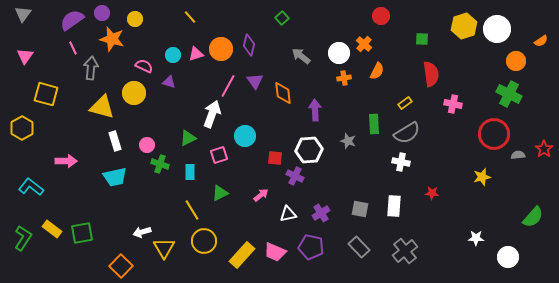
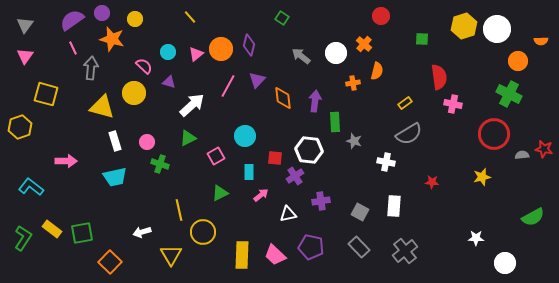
gray triangle at (23, 14): moved 2 px right, 11 px down
green square at (282, 18): rotated 16 degrees counterclockwise
orange semicircle at (541, 41): rotated 32 degrees clockwise
white circle at (339, 53): moved 3 px left
pink triangle at (196, 54): rotated 21 degrees counterclockwise
cyan circle at (173, 55): moved 5 px left, 3 px up
orange circle at (516, 61): moved 2 px right
pink semicircle at (144, 66): rotated 18 degrees clockwise
orange semicircle at (377, 71): rotated 12 degrees counterclockwise
red semicircle at (431, 74): moved 8 px right, 3 px down
orange cross at (344, 78): moved 9 px right, 5 px down
purple triangle at (255, 81): moved 2 px right, 1 px up; rotated 18 degrees clockwise
orange diamond at (283, 93): moved 5 px down
purple arrow at (315, 110): moved 9 px up; rotated 10 degrees clockwise
white arrow at (212, 114): moved 20 px left, 9 px up; rotated 28 degrees clockwise
green rectangle at (374, 124): moved 39 px left, 2 px up
yellow hexagon at (22, 128): moved 2 px left, 1 px up; rotated 10 degrees clockwise
gray semicircle at (407, 133): moved 2 px right, 1 px down
gray star at (348, 141): moved 6 px right
pink circle at (147, 145): moved 3 px up
red star at (544, 149): rotated 24 degrees counterclockwise
white hexagon at (309, 150): rotated 12 degrees clockwise
pink square at (219, 155): moved 3 px left, 1 px down; rotated 12 degrees counterclockwise
gray semicircle at (518, 155): moved 4 px right
white cross at (401, 162): moved 15 px left
cyan rectangle at (190, 172): moved 59 px right
purple cross at (295, 176): rotated 30 degrees clockwise
red star at (432, 193): moved 11 px up
gray square at (360, 209): moved 3 px down; rotated 18 degrees clockwise
yellow line at (192, 210): moved 13 px left; rotated 20 degrees clockwise
purple cross at (321, 213): moved 12 px up; rotated 24 degrees clockwise
green semicircle at (533, 217): rotated 20 degrees clockwise
yellow circle at (204, 241): moved 1 px left, 9 px up
yellow triangle at (164, 248): moved 7 px right, 7 px down
pink trapezoid at (275, 252): moved 3 px down; rotated 20 degrees clockwise
yellow rectangle at (242, 255): rotated 40 degrees counterclockwise
white circle at (508, 257): moved 3 px left, 6 px down
orange square at (121, 266): moved 11 px left, 4 px up
